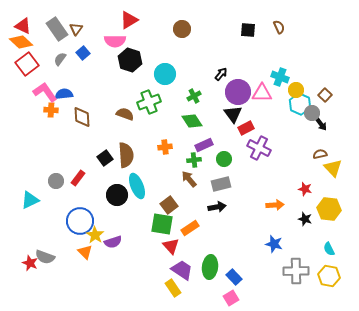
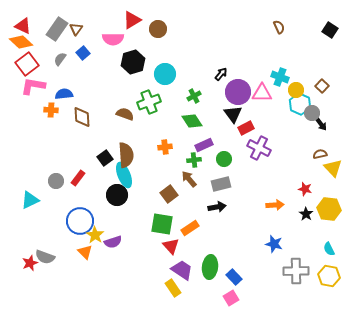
red triangle at (129, 20): moved 3 px right
gray rectangle at (57, 29): rotated 70 degrees clockwise
brown circle at (182, 29): moved 24 px left
black square at (248, 30): moved 82 px right; rotated 28 degrees clockwise
pink semicircle at (115, 41): moved 2 px left, 2 px up
black hexagon at (130, 60): moved 3 px right, 2 px down; rotated 25 degrees clockwise
pink L-shape at (45, 92): moved 12 px left, 6 px up; rotated 45 degrees counterclockwise
brown square at (325, 95): moved 3 px left, 9 px up
cyan ellipse at (137, 186): moved 13 px left, 11 px up
brown square at (169, 205): moved 11 px up
black star at (305, 219): moved 1 px right, 5 px up; rotated 16 degrees clockwise
red star at (30, 263): rotated 28 degrees clockwise
